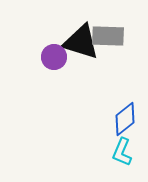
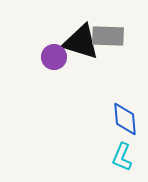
blue diamond: rotated 56 degrees counterclockwise
cyan L-shape: moved 5 px down
